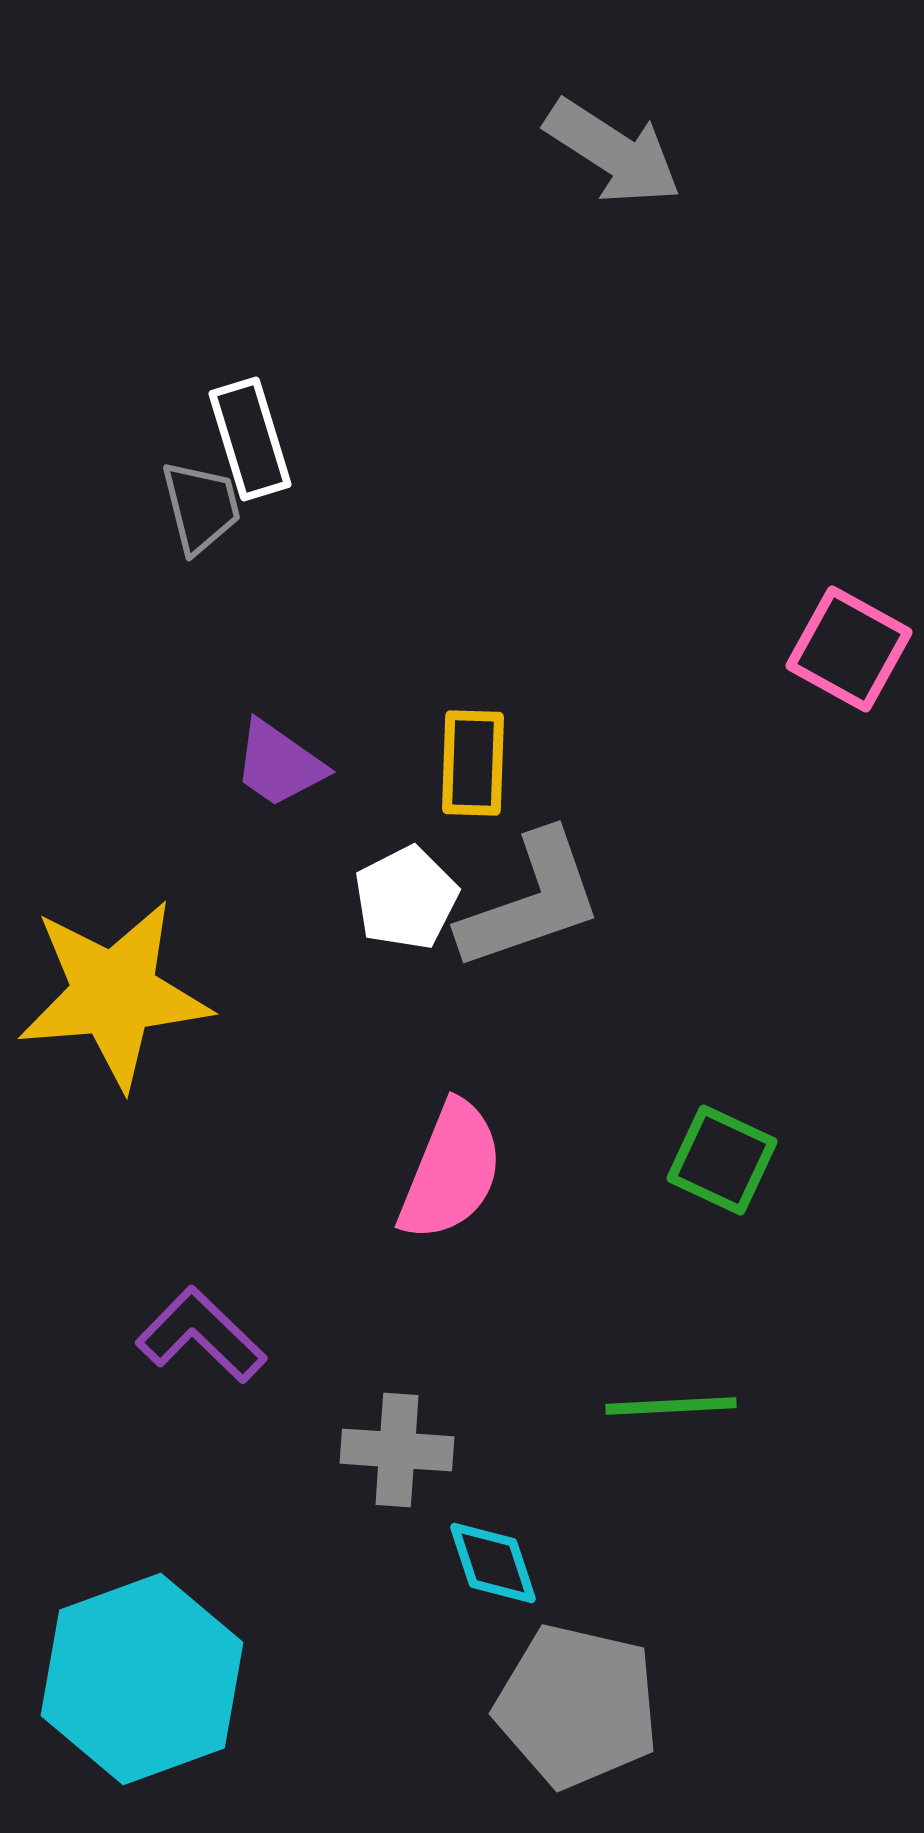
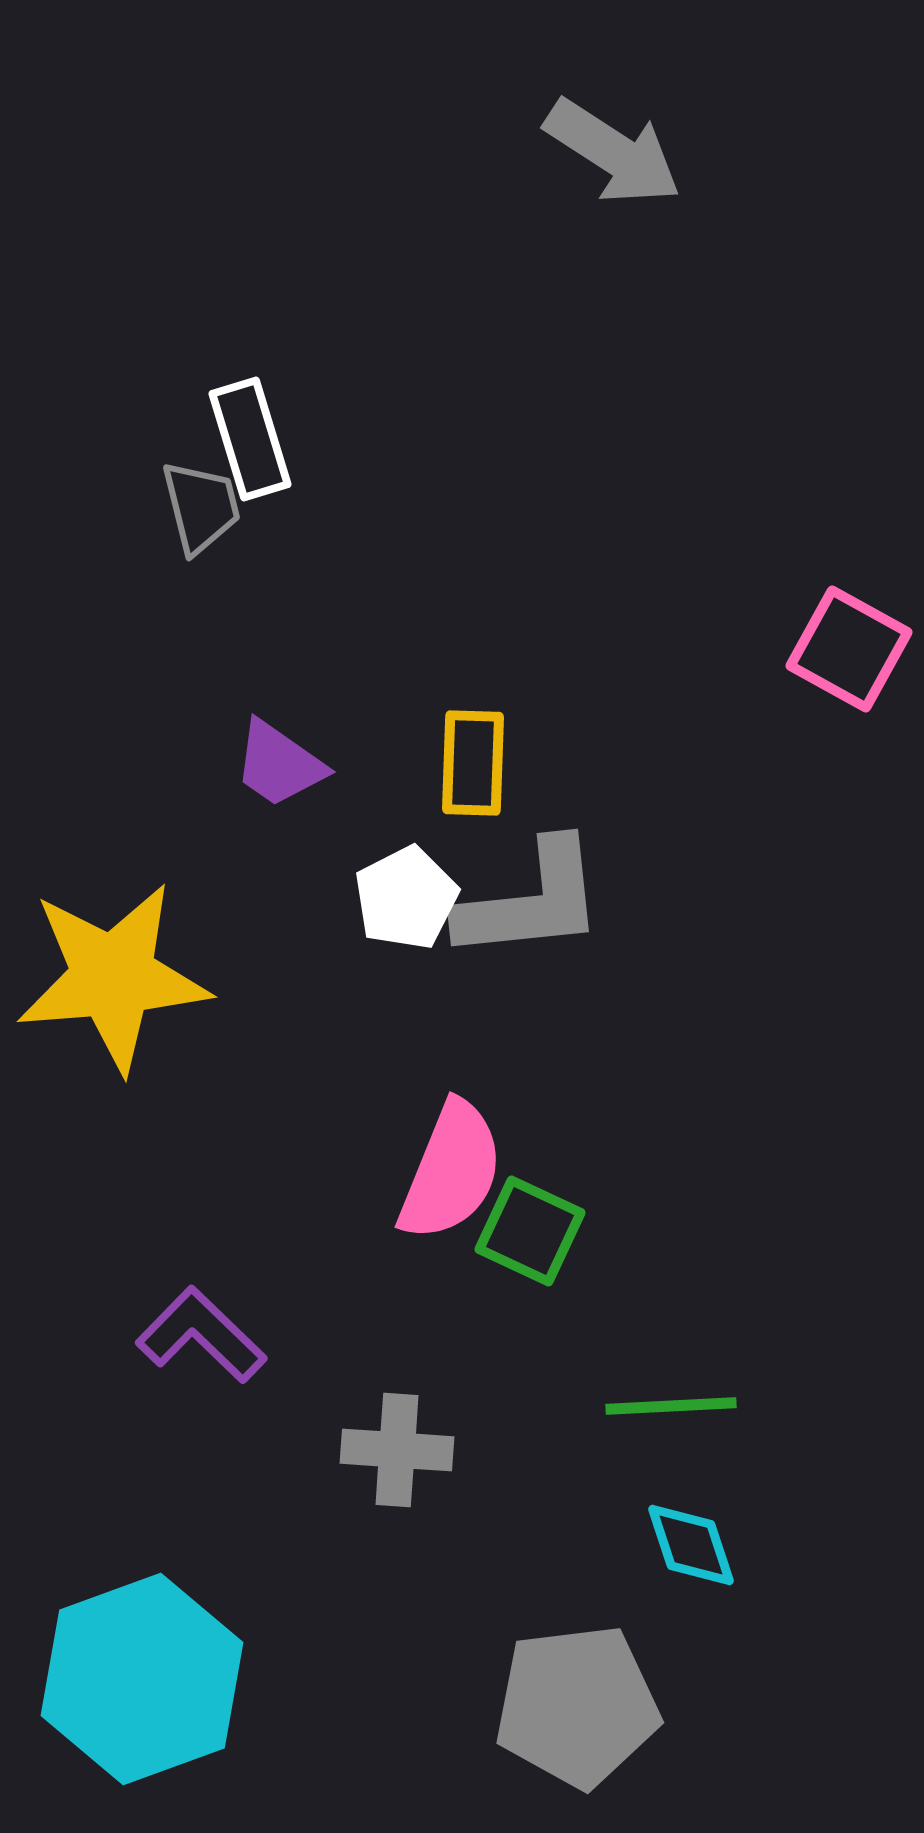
gray L-shape: rotated 13 degrees clockwise
yellow star: moved 1 px left, 17 px up
green square: moved 192 px left, 71 px down
cyan diamond: moved 198 px right, 18 px up
gray pentagon: rotated 20 degrees counterclockwise
